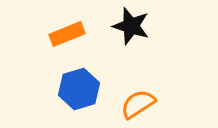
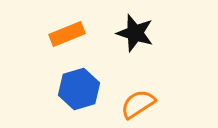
black star: moved 4 px right, 7 px down
